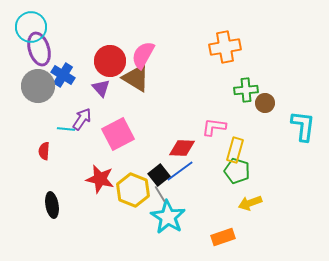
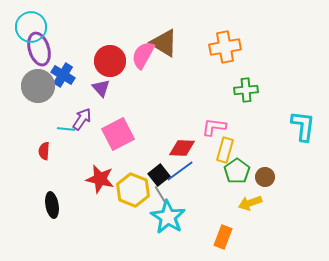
brown triangle: moved 28 px right, 35 px up
brown circle: moved 74 px down
yellow rectangle: moved 10 px left
green pentagon: rotated 20 degrees clockwise
orange rectangle: rotated 50 degrees counterclockwise
